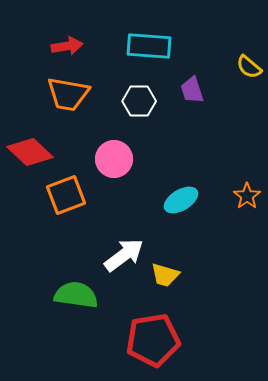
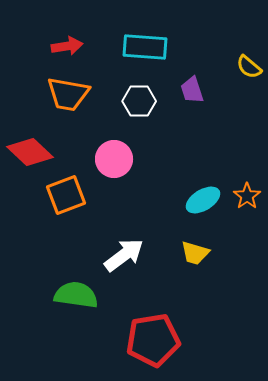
cyan rectangle: moved 4 px left, 1 px down
cyan ellipse: moved 22 px right
yellow trapezoid: moved 30 px right, 22 px up
